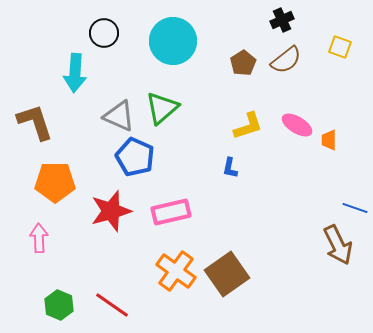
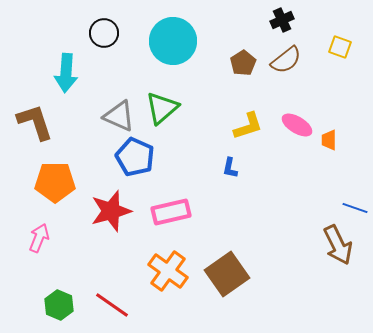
cyan arrow: moved 9 px left
pink arrow: rotated 24 degrees clockwise
orange cross: moved 8 px left
